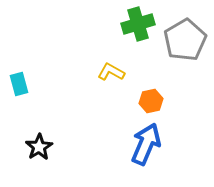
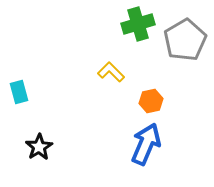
yellow L-shape: rotated 16 degrees clockwise
cyan rectangle: moved 8 px down
